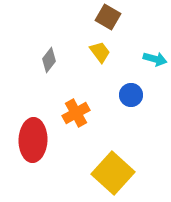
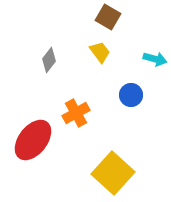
red ellipse: rotated 36 degrees clockwise
